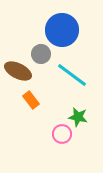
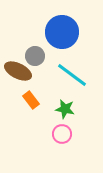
blue circle: moved 2 px down
gray circle: moved 6 px left, 2 px down
green star: moved 13 px left, 8 px up
